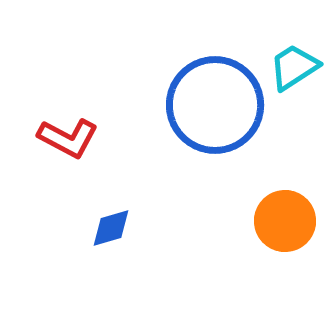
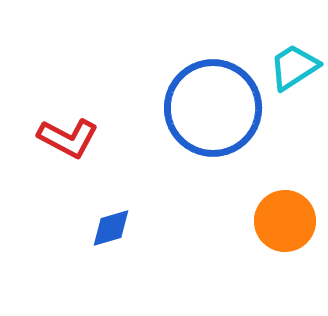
blue circle: moved 2 px left, 3 px down
